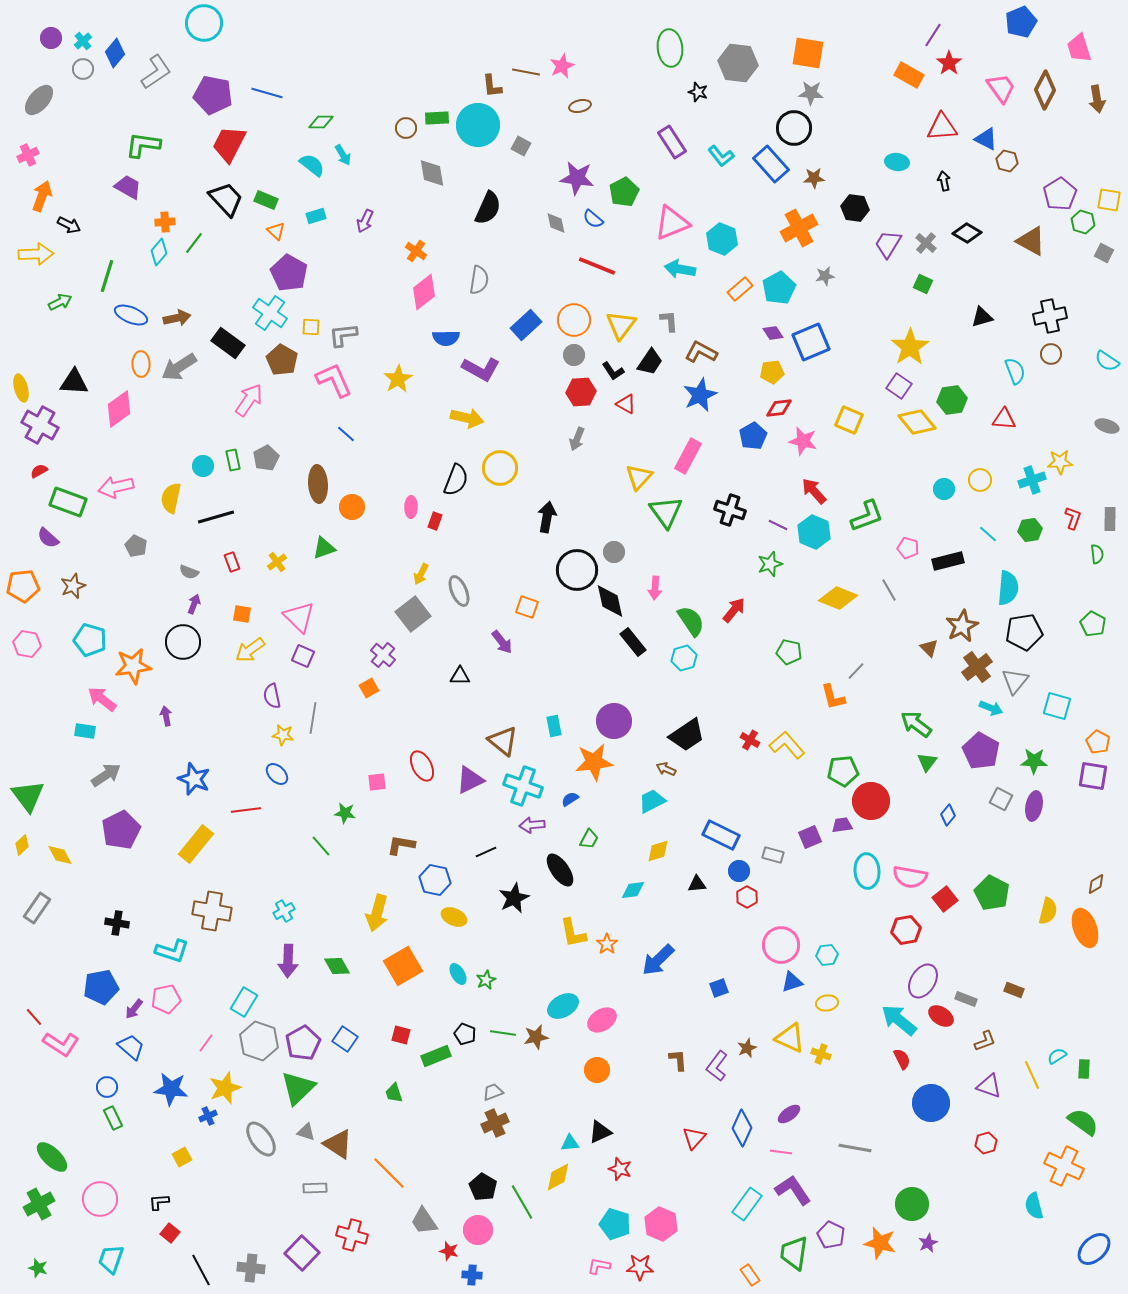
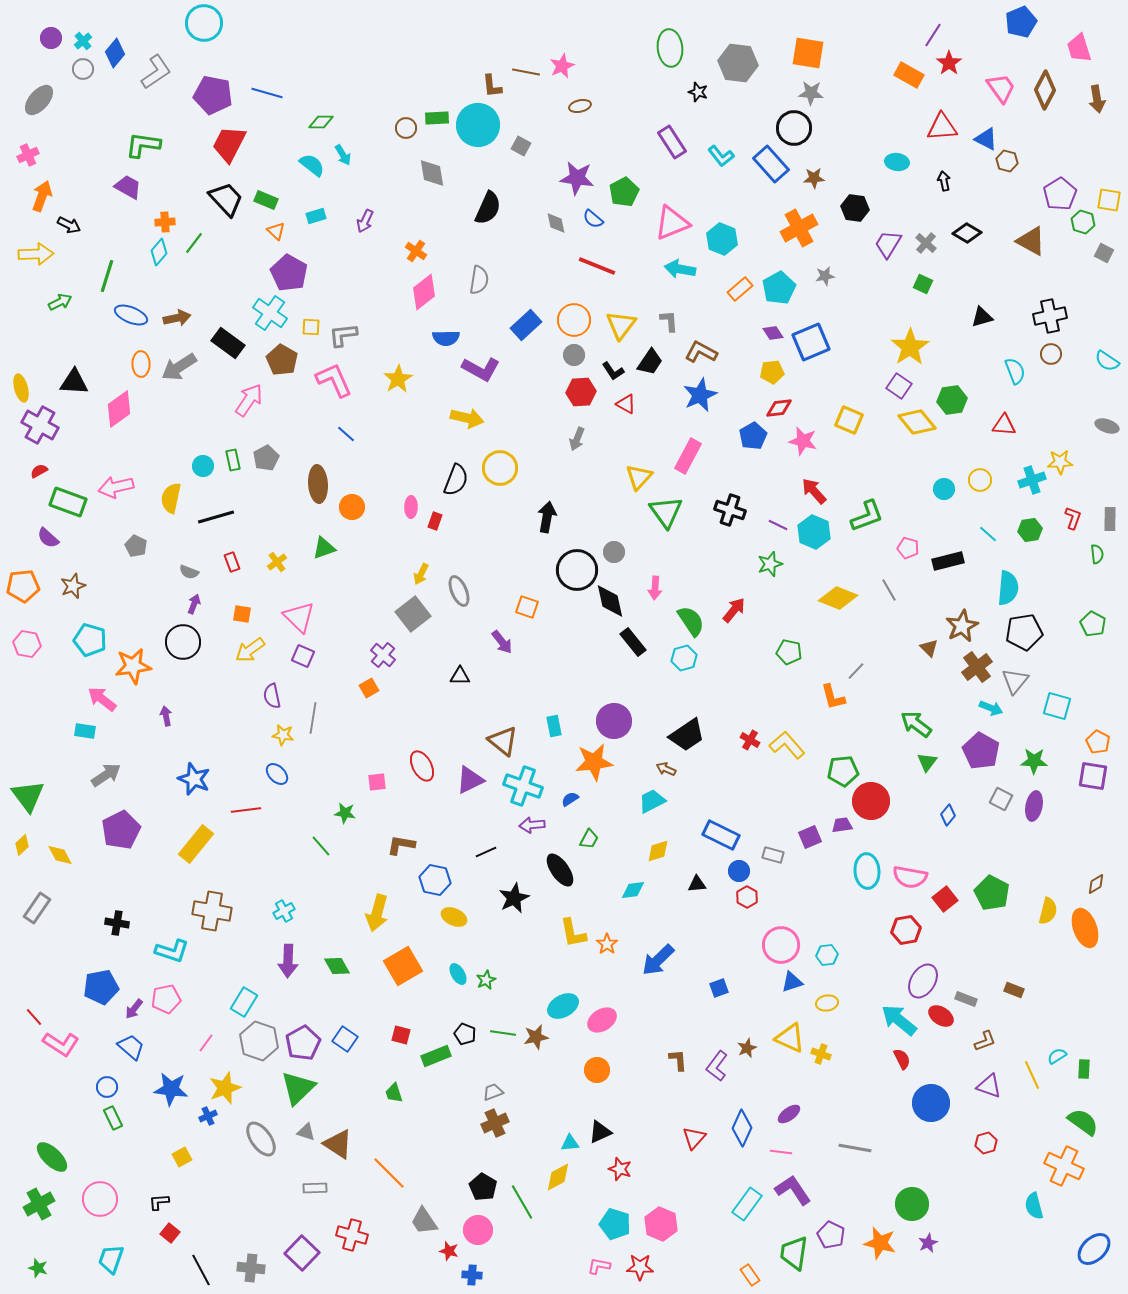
red triangle at (1004, 419): moved 6 px down
